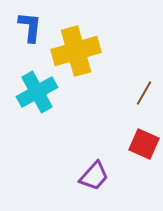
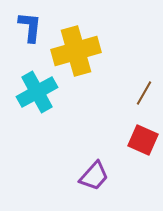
red square: moved 1 px left, 4 px up
